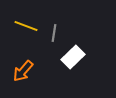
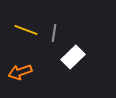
yellow line: moved 4 px down
orange arrow: moved 3 px left, 1 px down; rotated 30 degrees clockwise
